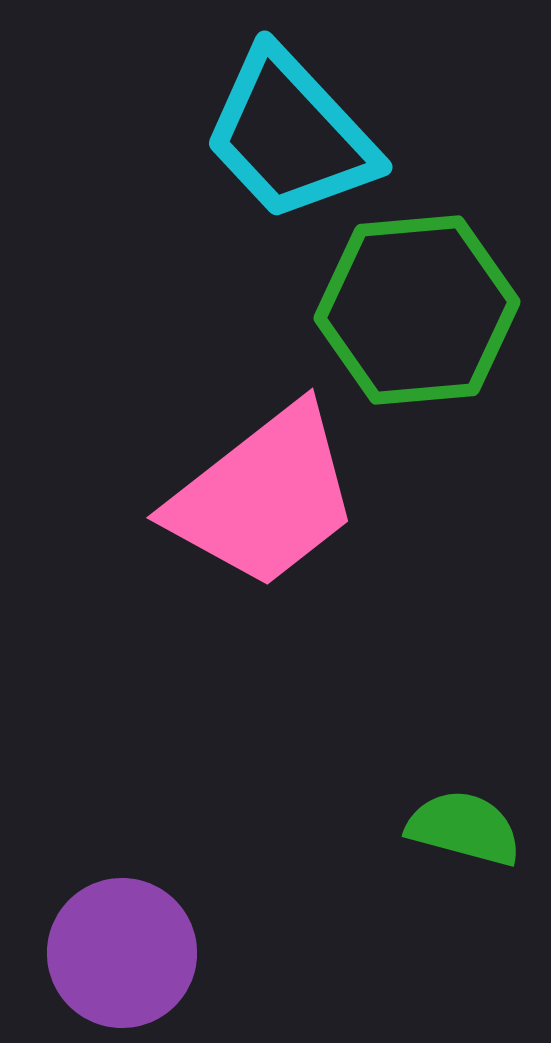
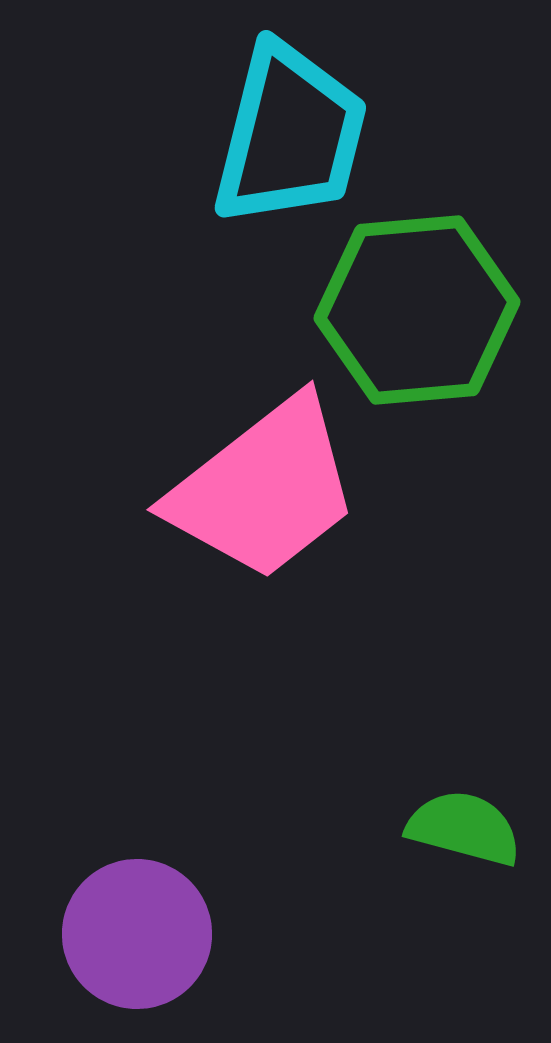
cyan trapezoid: rotated 123 degrees counterclockwise
pink trapezoid: moved 8 px up
purple circle: moved 15 px right, 19 px up
